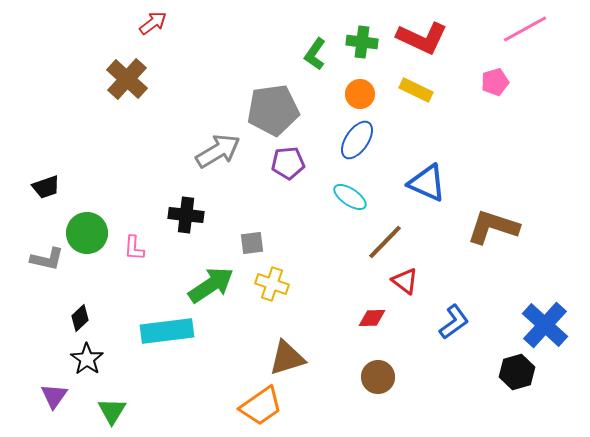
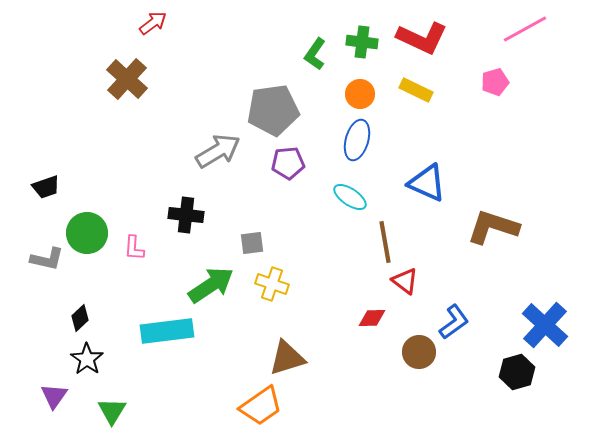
blue ellipse: rotated 18 degrees counterclockwise
brown line: rotated 54 degrees counterclockwise
brown circle: moved 41 px right, 25 px up
